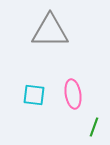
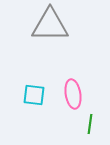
gray triangle: moved 6 px up
green line: moved 4 px left, 3 px up; rotated 12 degrees counterclockwise
